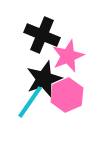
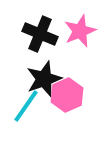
black cross: moved 2 px left, 1 px up
pink star: moved 12 px right, 25 px up
cyan line: moved 4 px left, 4 px down
